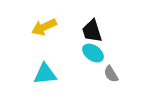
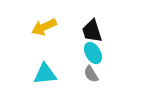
cyan ellipse: rotated 25 degrees clockwise
gray semicircle: moved 20 px left
